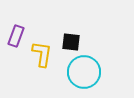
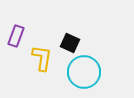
black square: moved 1 px left, 1 px down; rotated 18 degrees clockwise
yellow L-shape: moved 4 px down
